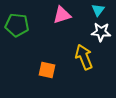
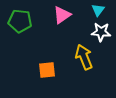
pink triangle: rotated 18 degrees counterclockwise
green pentagon: moved 3 px right, 4 px up
orange square: rotated 18 degrees counterclockwise
